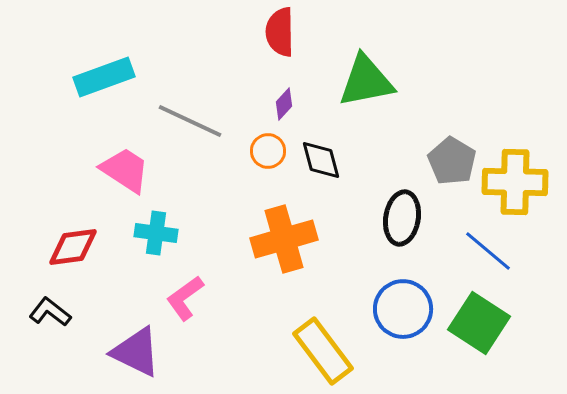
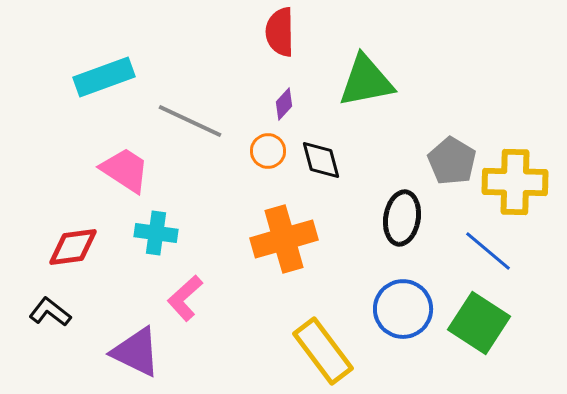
pink L-shape: rotated 6 degrees counterclockwise
